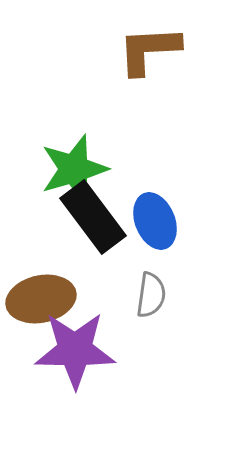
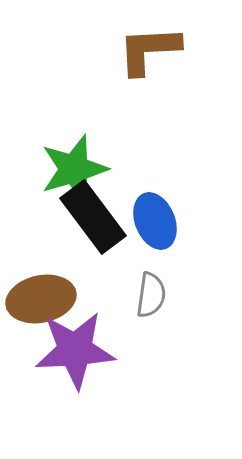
purple star: rotated 4 degrees counterclockwise
